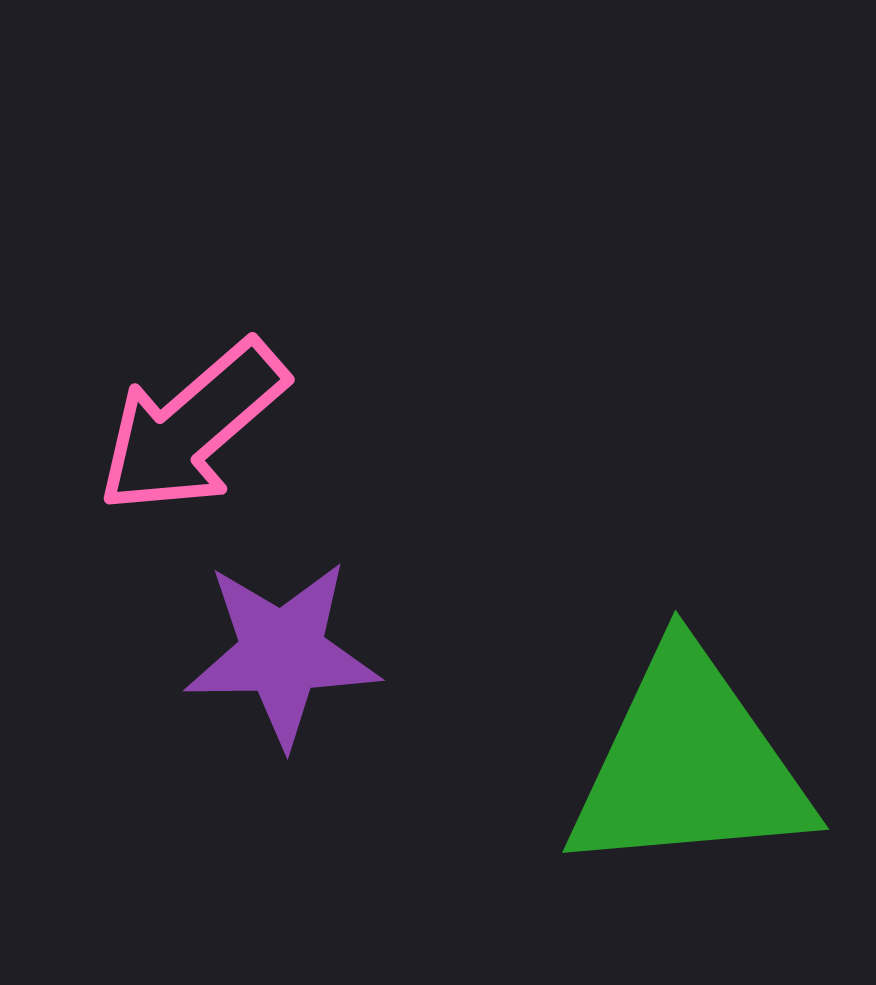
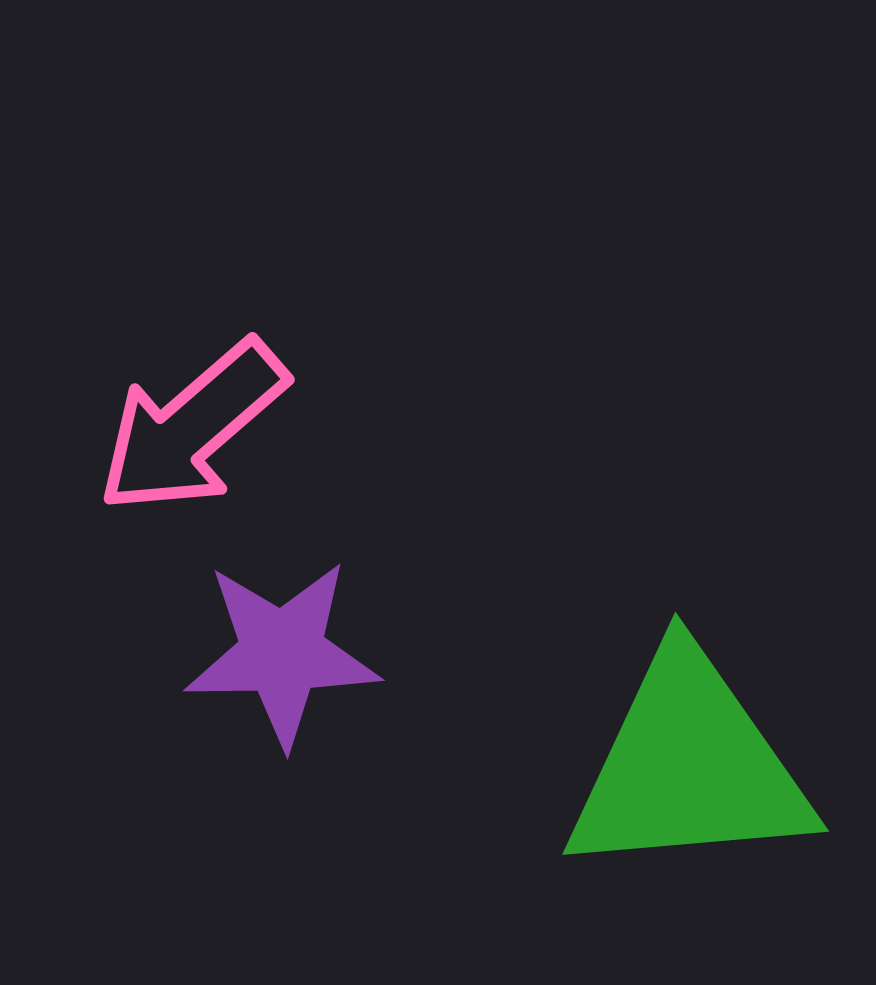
green triangle: moved 2 px down
